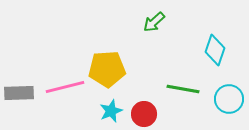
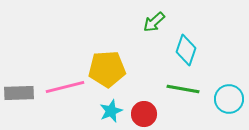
cyan diamond: moved 29 px left
